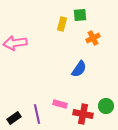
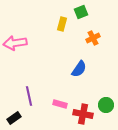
green square: moved 1 px right, 3 px up; rotated 16 degrees counterclockwise
green circle: moved 1 px up
purple line: moved 8 px left, 18 px up
